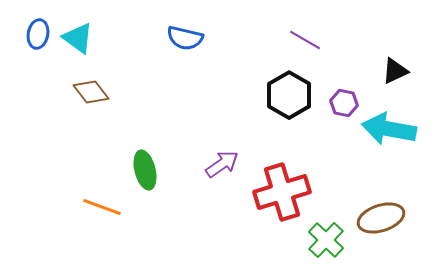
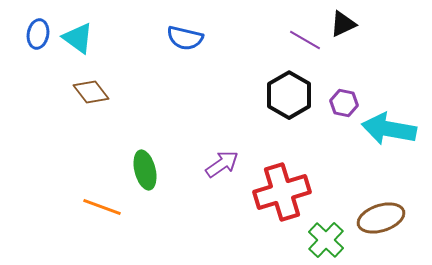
black triangle: moved 52 px left, 47 px up
